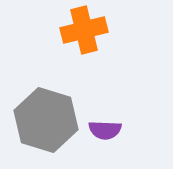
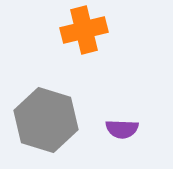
purple semicircle: moved 17 px right, 1 px up
